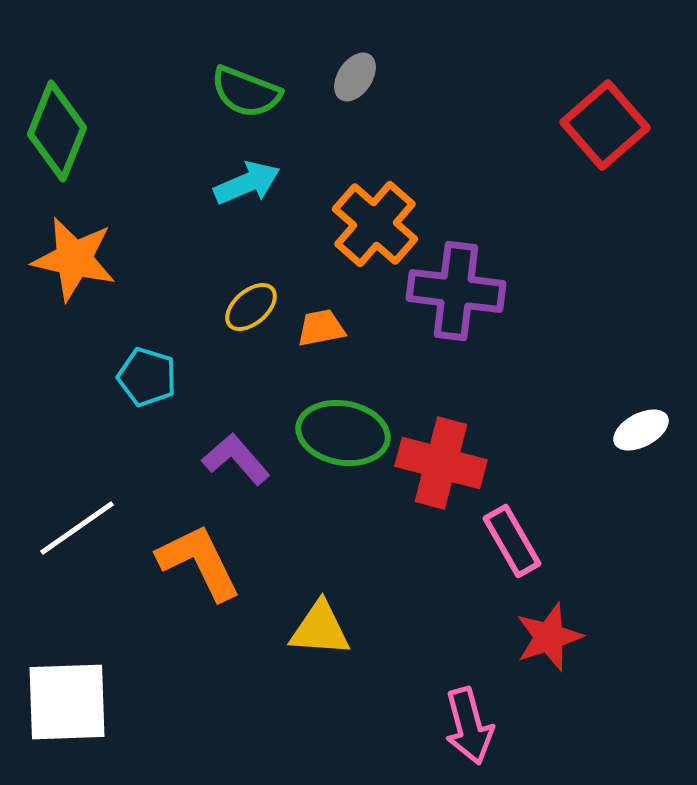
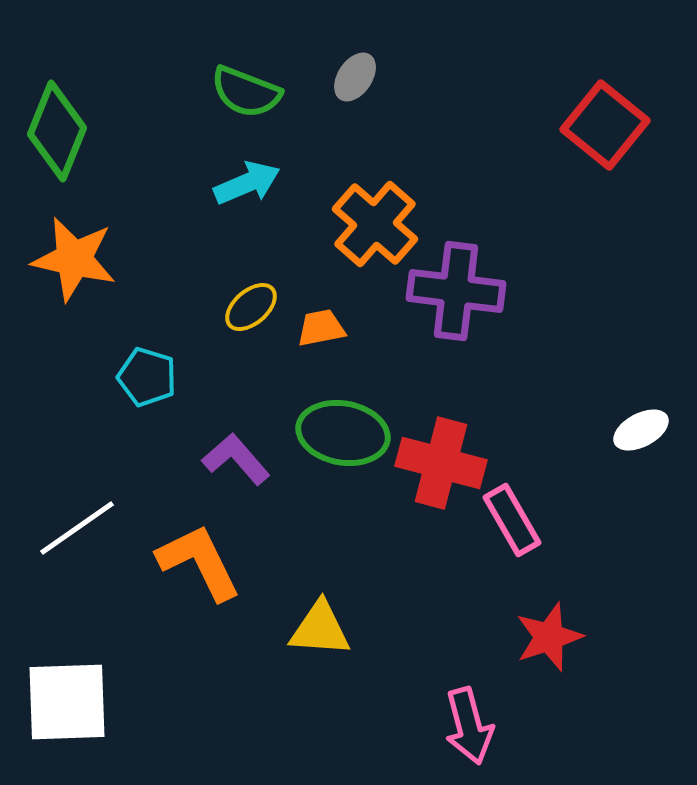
red square: rotated 10 degrees counterclockwise
pink rectangle: moved 21 px up
